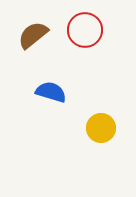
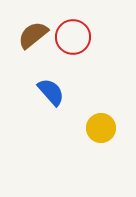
red circle: moved 12 px left, 7 px down
blue semicircle: rotated 32 degrees clockwise
